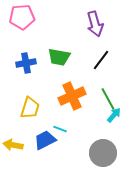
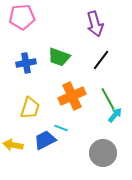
green trapezoid: rotated 10 degrees clockwise
cyan arrow: moved 1 px right
cyan line: moved 1 px right, 1 px up
